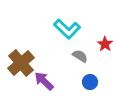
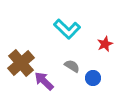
red star: rotated 14 degrees clockwise
gray semicircle: moved 8 px left, 10 px down
blue circle: moved 3 px right, 4 px up
